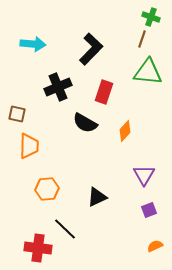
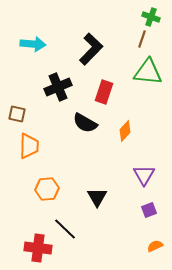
black triangle: rotated 35 degrees counterclockwise
